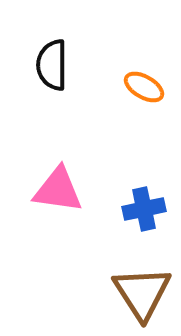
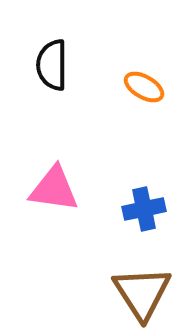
pink triangle: moved 4 px left, 1 px up
